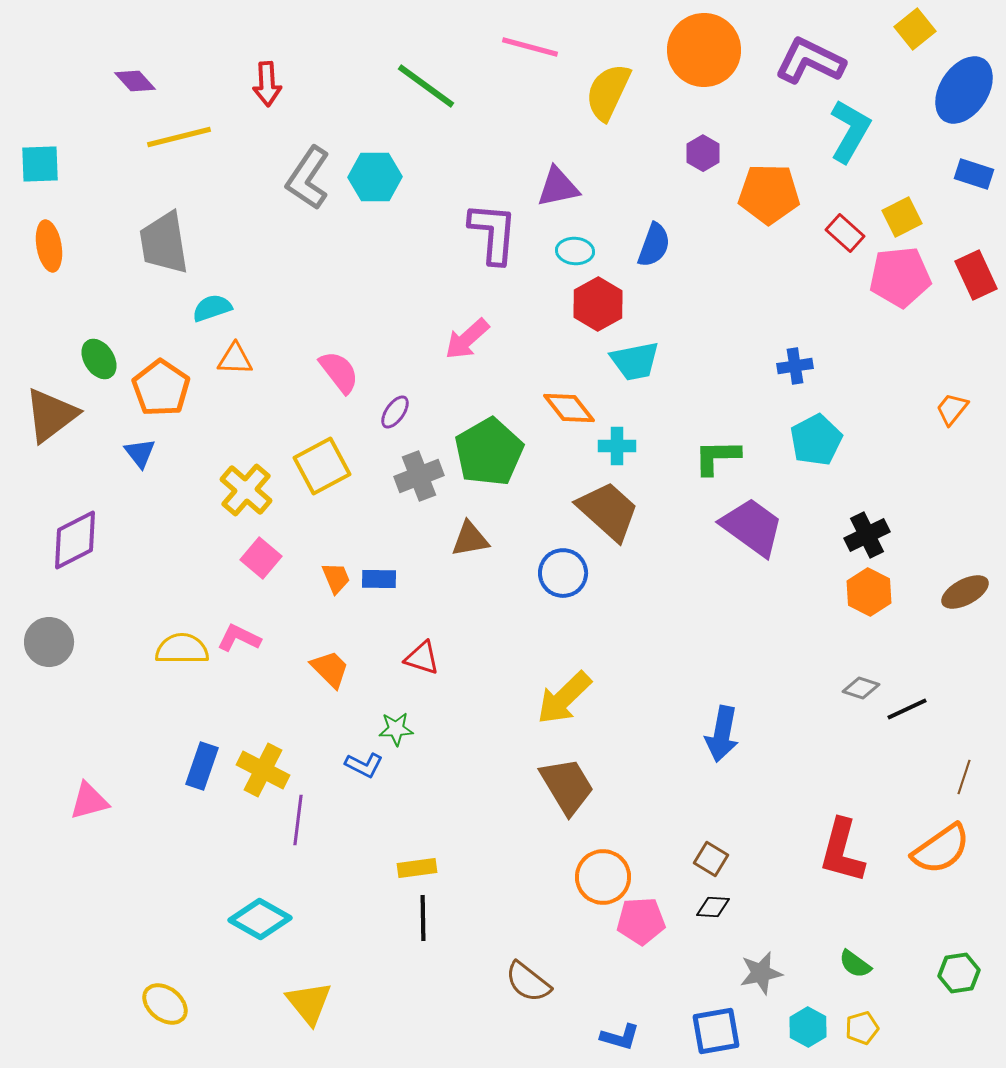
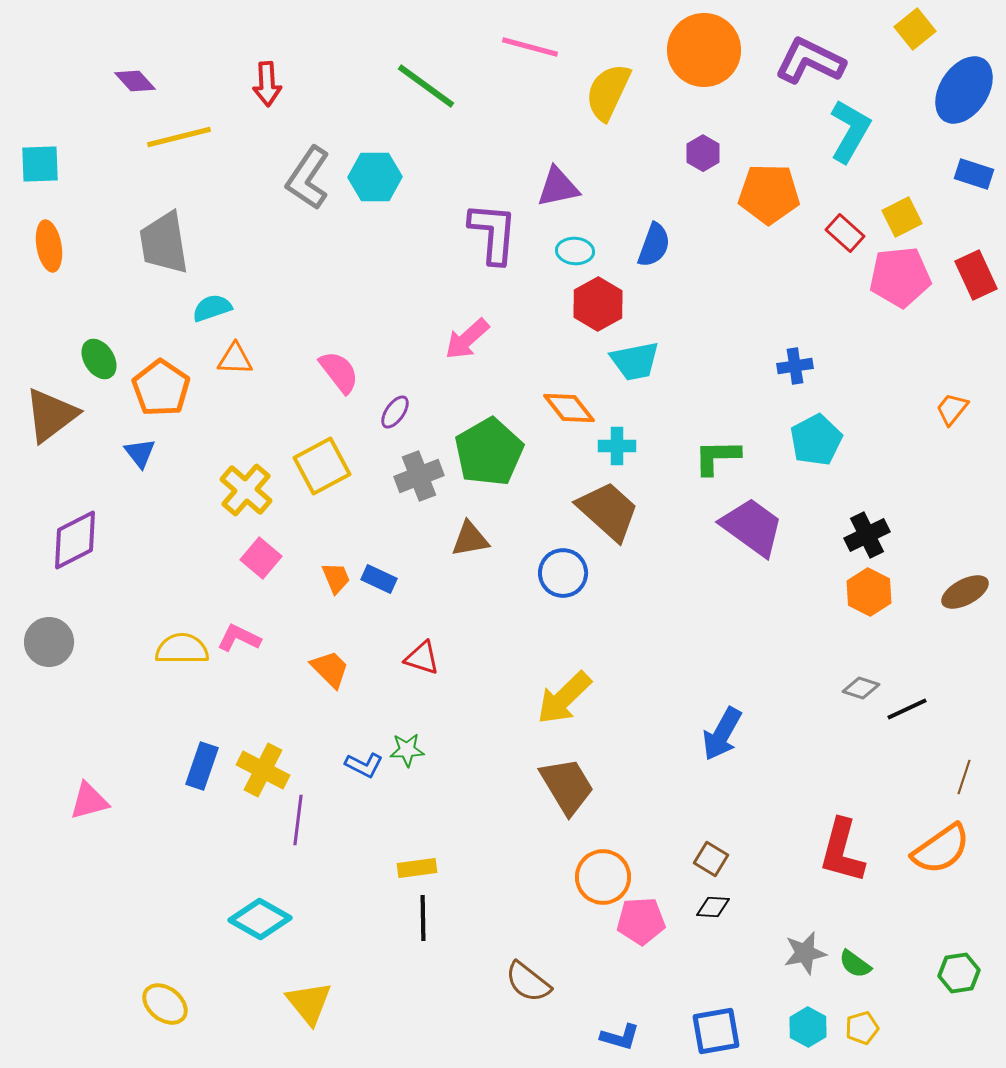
blue rectangle at (379, 579): rotated 24 degrees clockwise
green star at (396, 729): moved 11 px right, 21 px down
blue arrow at (722, 734): rotated 18 degrees clockwise
gray star at (761, 973): moved 44 px right, 20 px up
